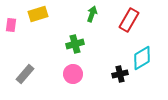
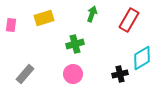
yellow rectangle: moved 6 px right, 4 px down
